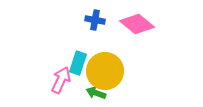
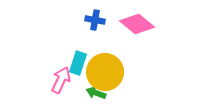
yellow circle: moved 1 px down
